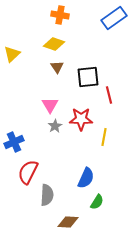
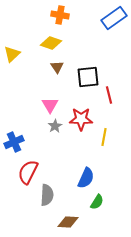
yellow diamond: moved 3 px left, 1 px up
